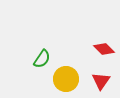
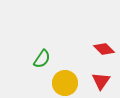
yellow circle: moved 1 px left, 4 px down
